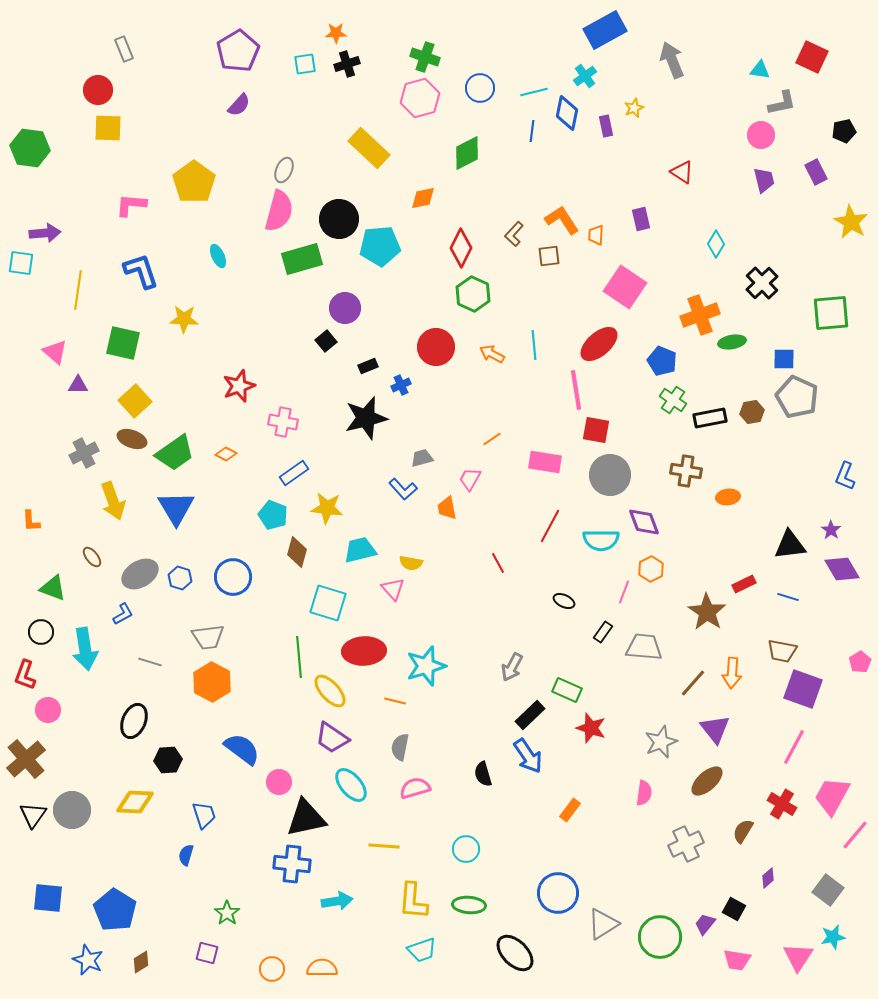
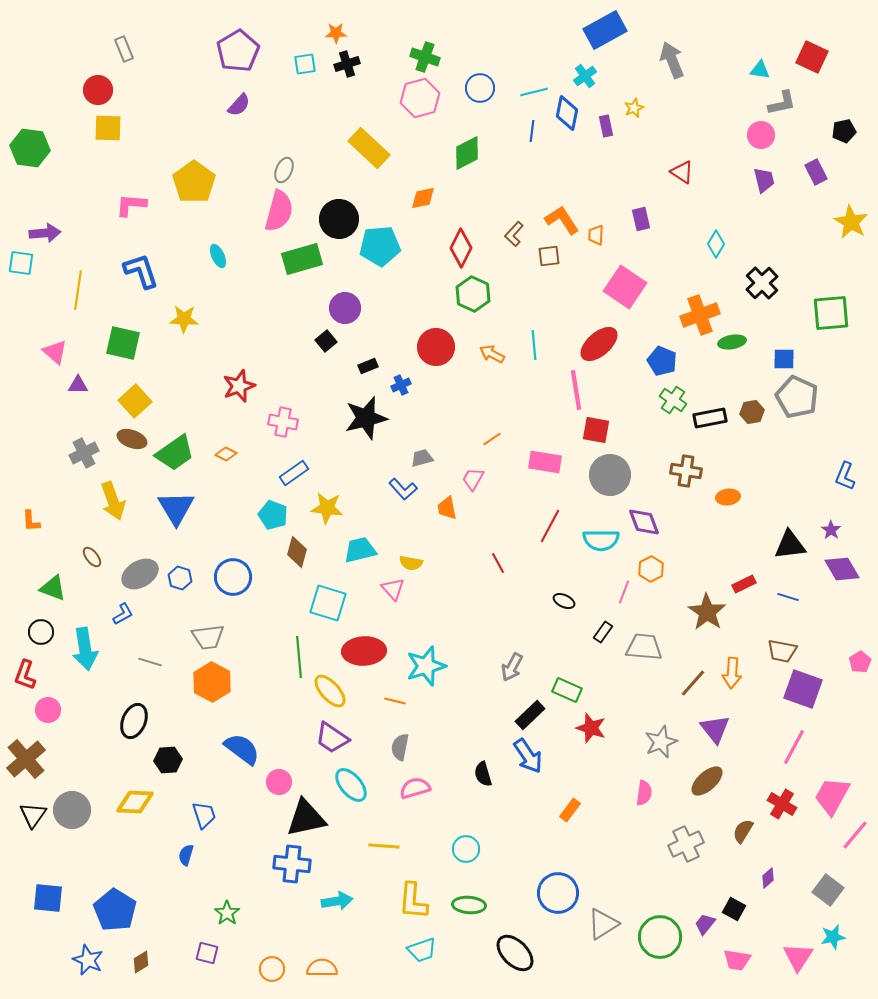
pink trapezoid at (470, 479): moved 3 px right
